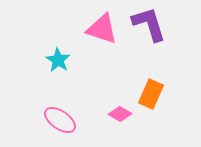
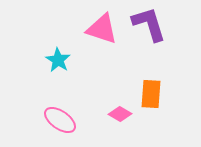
orange rectangle: rotated 20 degrees counterclockwise
